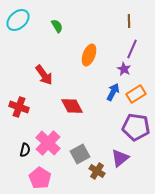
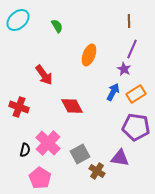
purple triangle: rotated 48 degrees clockwise
